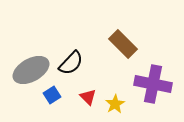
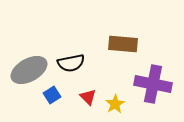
brown rectangle: rotated 40 degrees counterclockwise
black semicircle: rotated 36 degrees clockwise
gray ellipse: moved 2 px left
